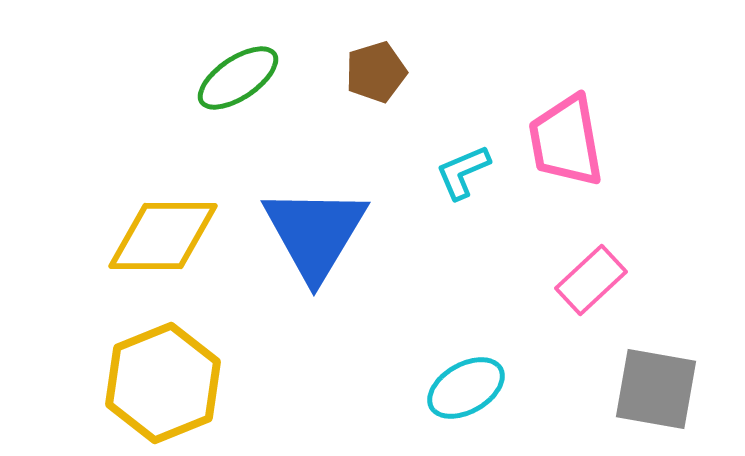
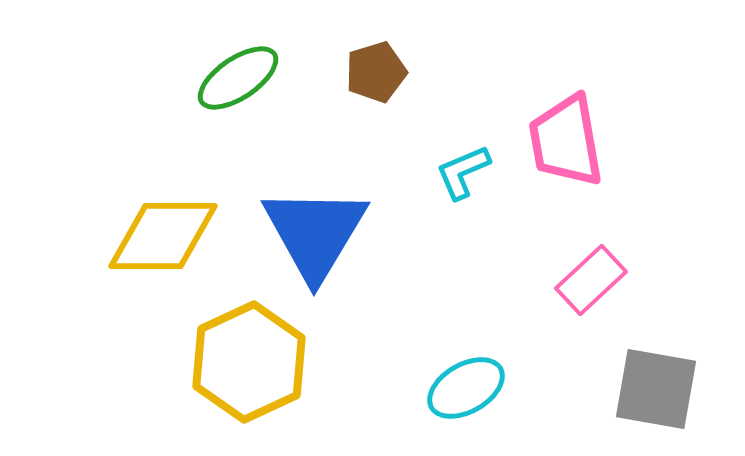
yellow hexagon: moved 86 px right, 21 px up; rotated 3 degrees counterclockwise
